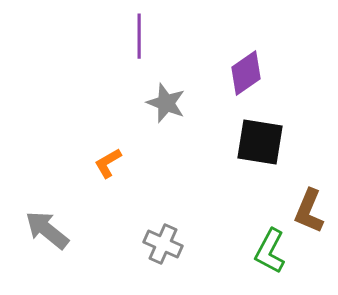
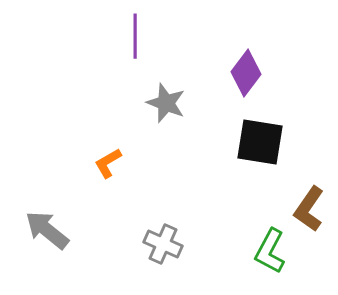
purple line: moved 4 px left
purple diamond: rotated 18 degrees counterclockwise
brown L-shape: moved 2 px up; rotated 12 degrees clockwise
